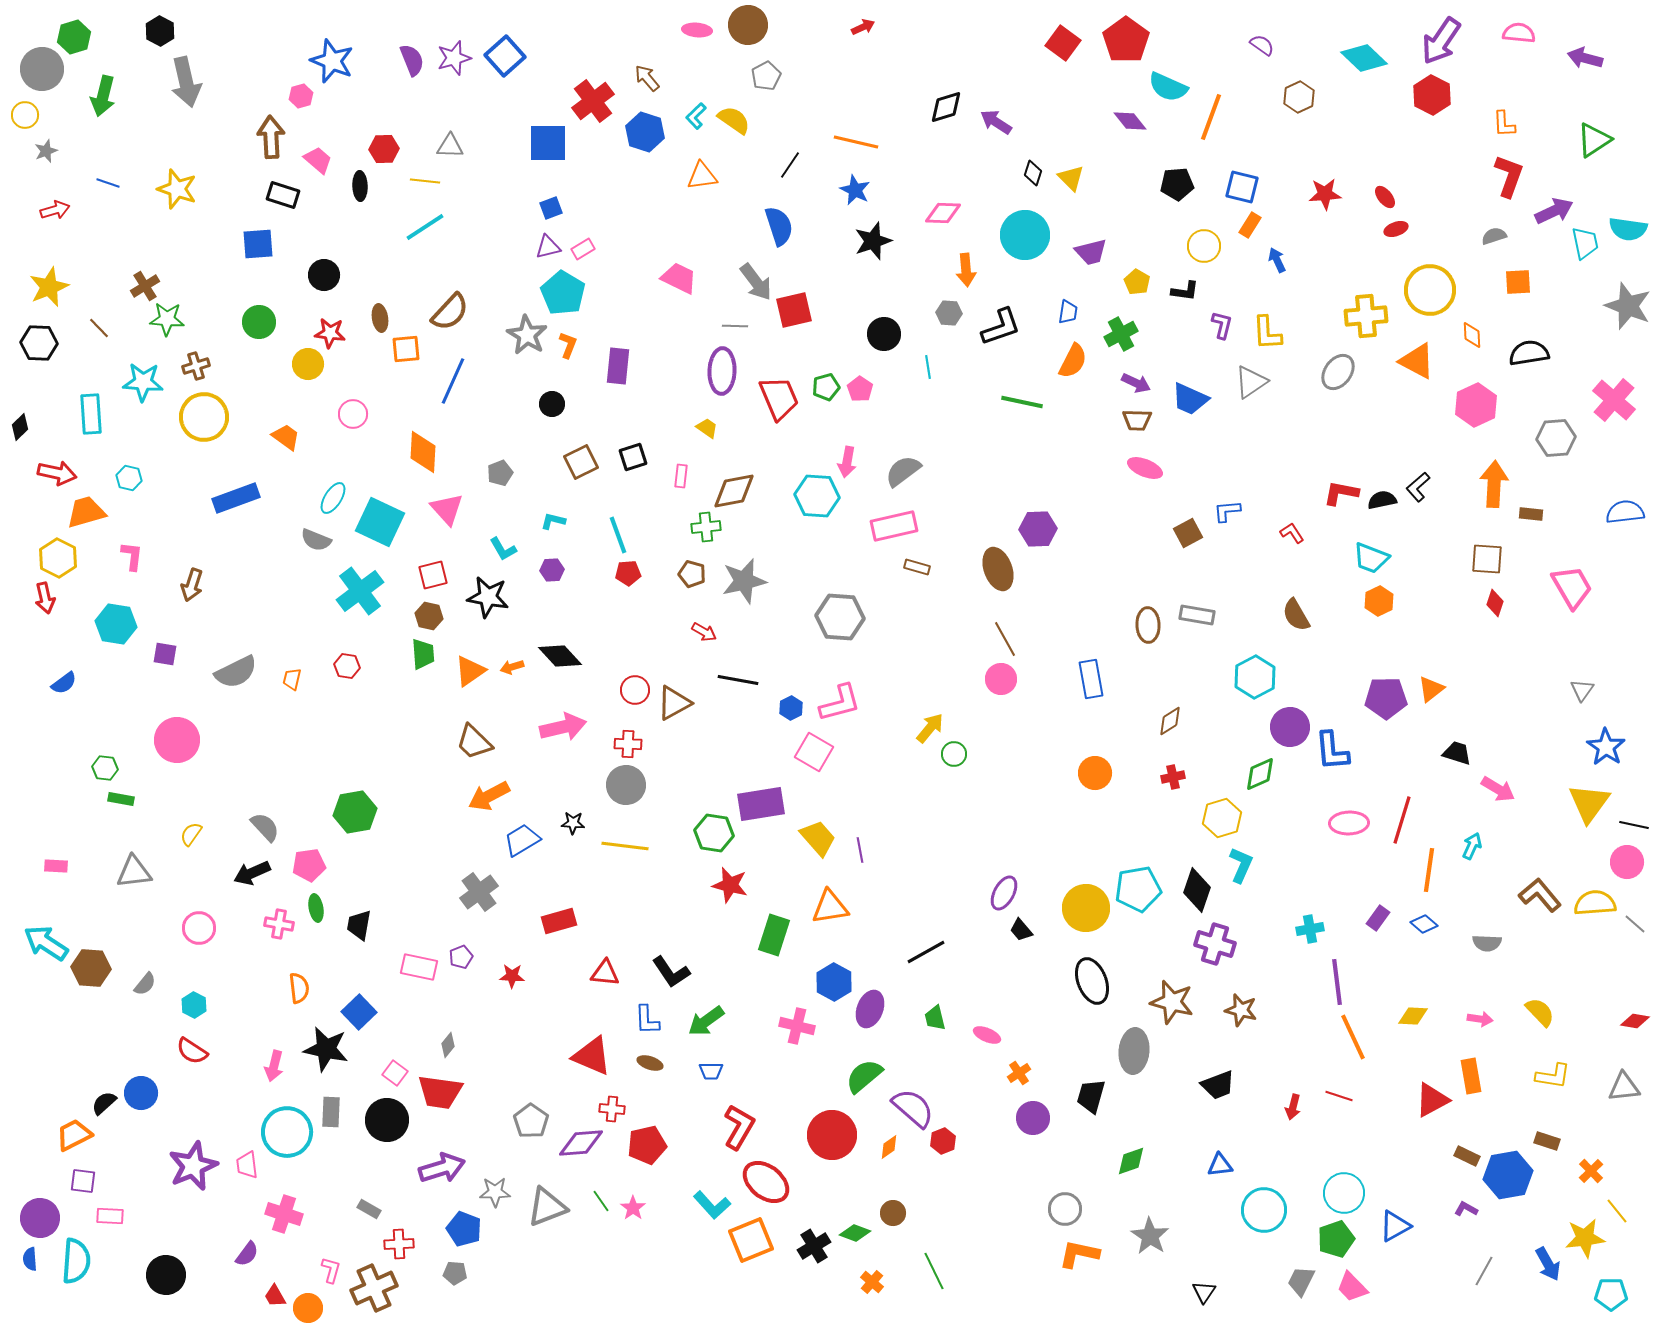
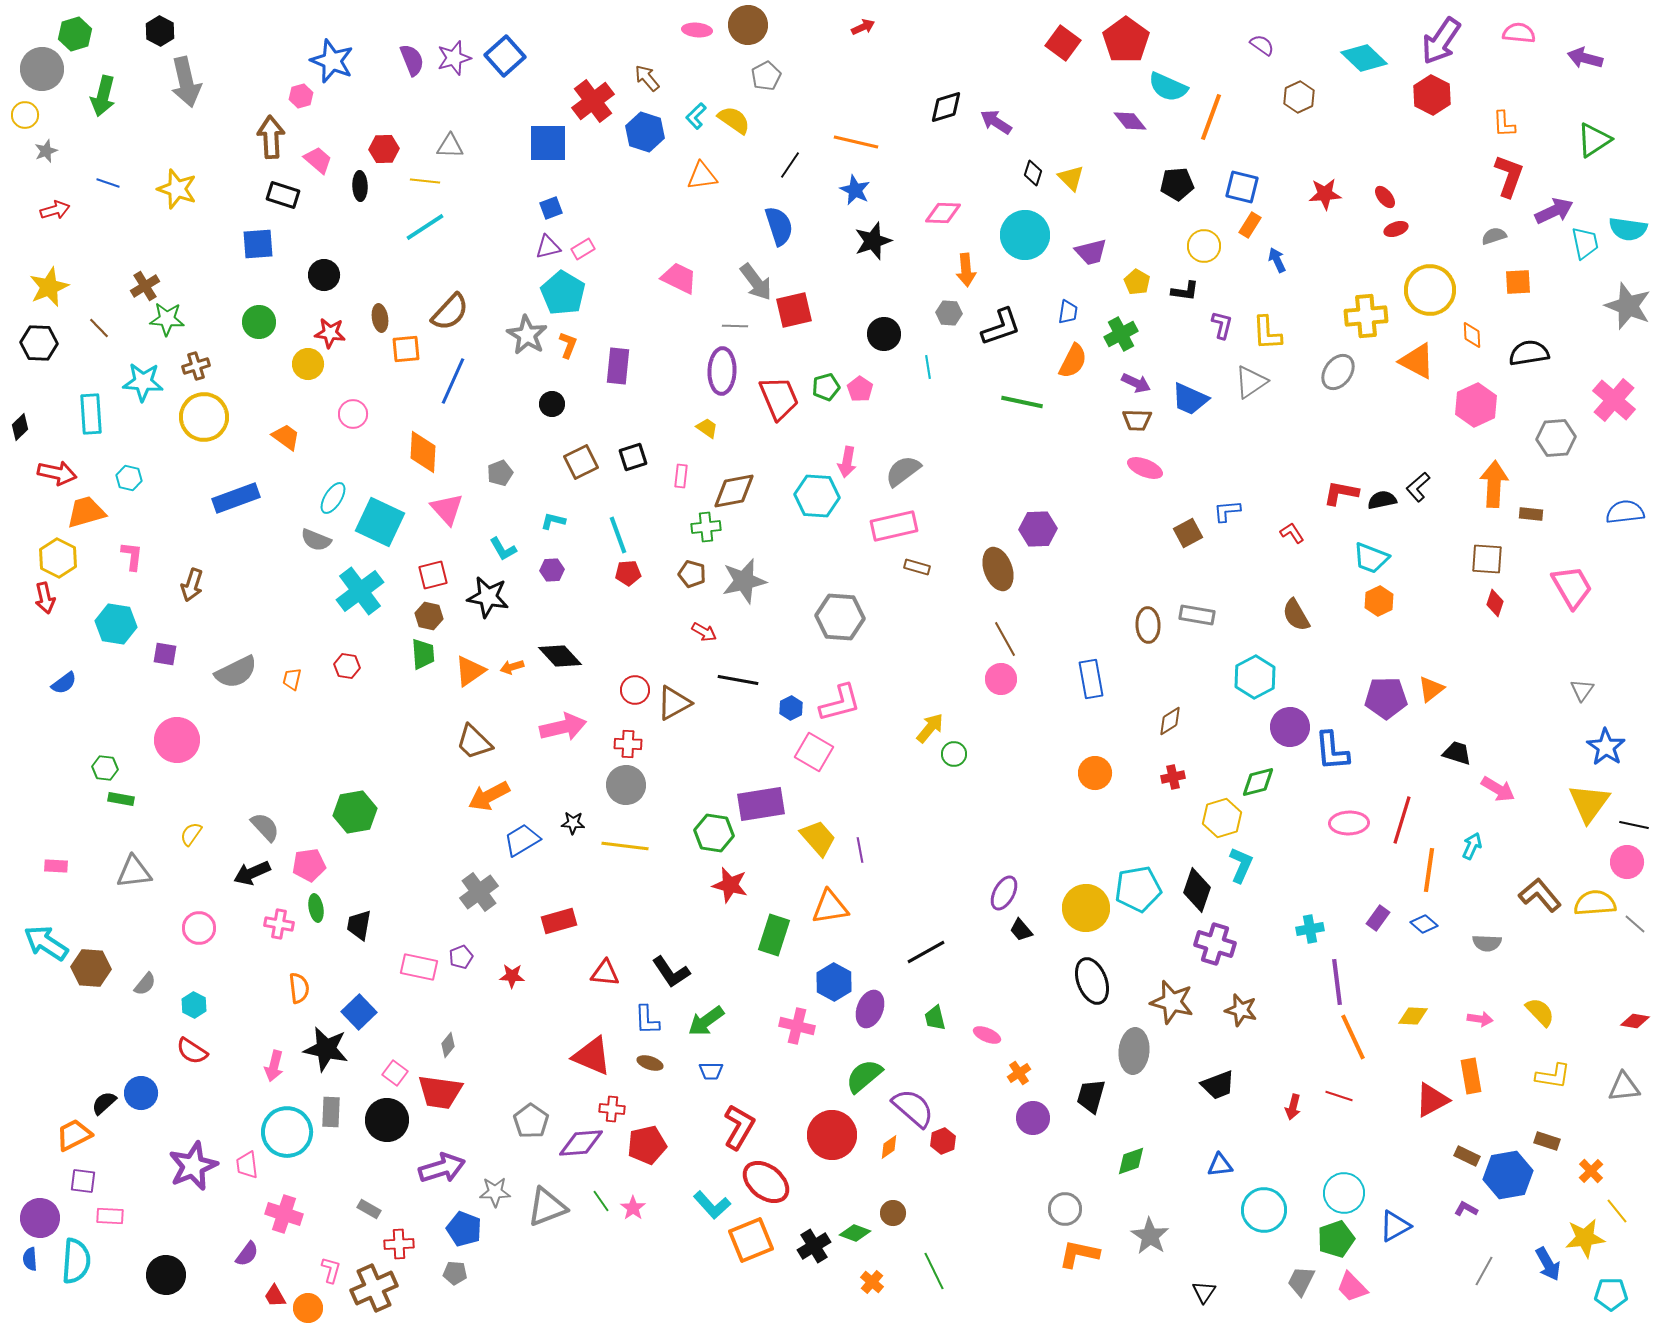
green hexagon at (74, 37): moved 1 px right, 3 px up
green diamond at (1260, 774): moved 2 px left, 8 px down; rotated 9 degrees clockwise
